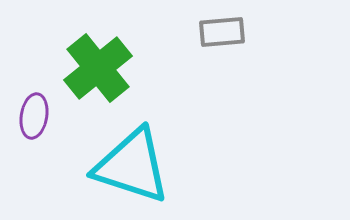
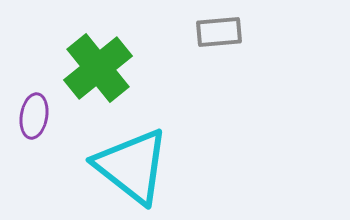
gray rectangle: moved 3 px left
cyan triangle: rotated 20 degrees clockwise
